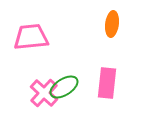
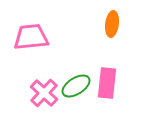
green ellipse: moved 12 px right, 1 px up
